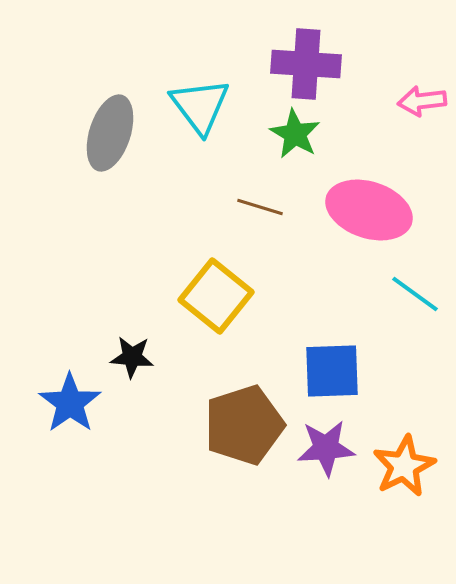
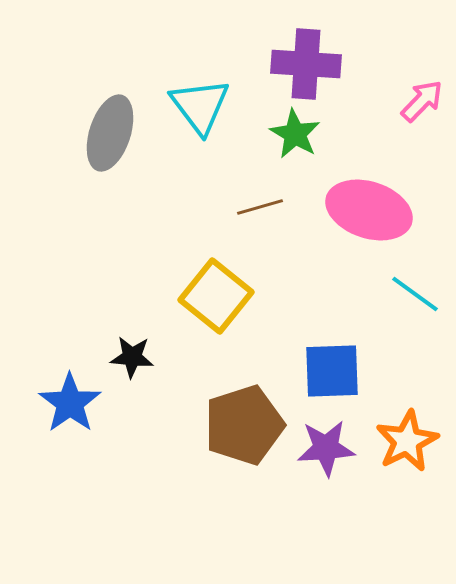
pink arrow: rotated 141 degrees clockwise
brown line: rotated 33 degrees counterclockwise
orange star: moved 3 px right, 25 px up
